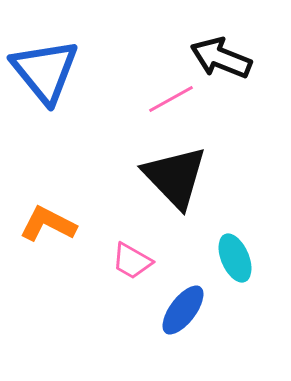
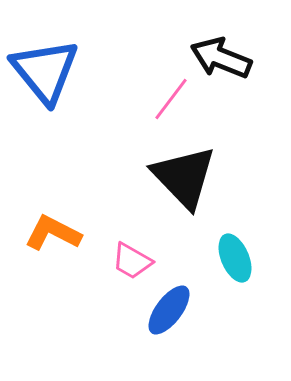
pink line: rotated 24 degrees counterclockwise
black triangle: moved 9 px right
orange L-shape: moved 5 px right, 9 px down
blue ellipse: moved 14 px left
